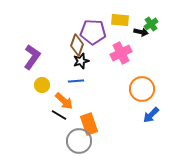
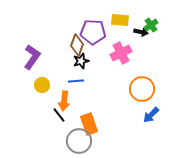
green cross: moved 1 px down
orange arrow: rotated 54 degrees clockwise
black line: rotated 21 degrees clockwise
